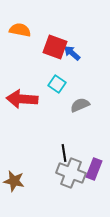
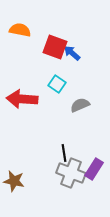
purple rectangle: rotated 10 degrees clockwise
